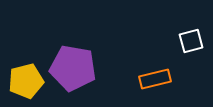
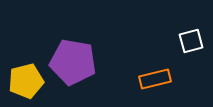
purple pentagon: moved 6 px up
